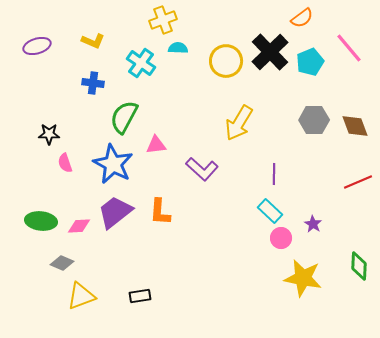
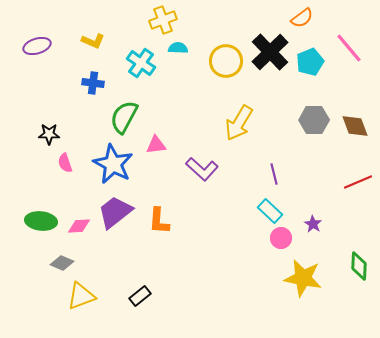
purple line: rotated 15 degrees counterclockwise
orange L-shape: moved 1 px left, 9 px down
black rectangle: rotated 30 degrees counterclockwise
